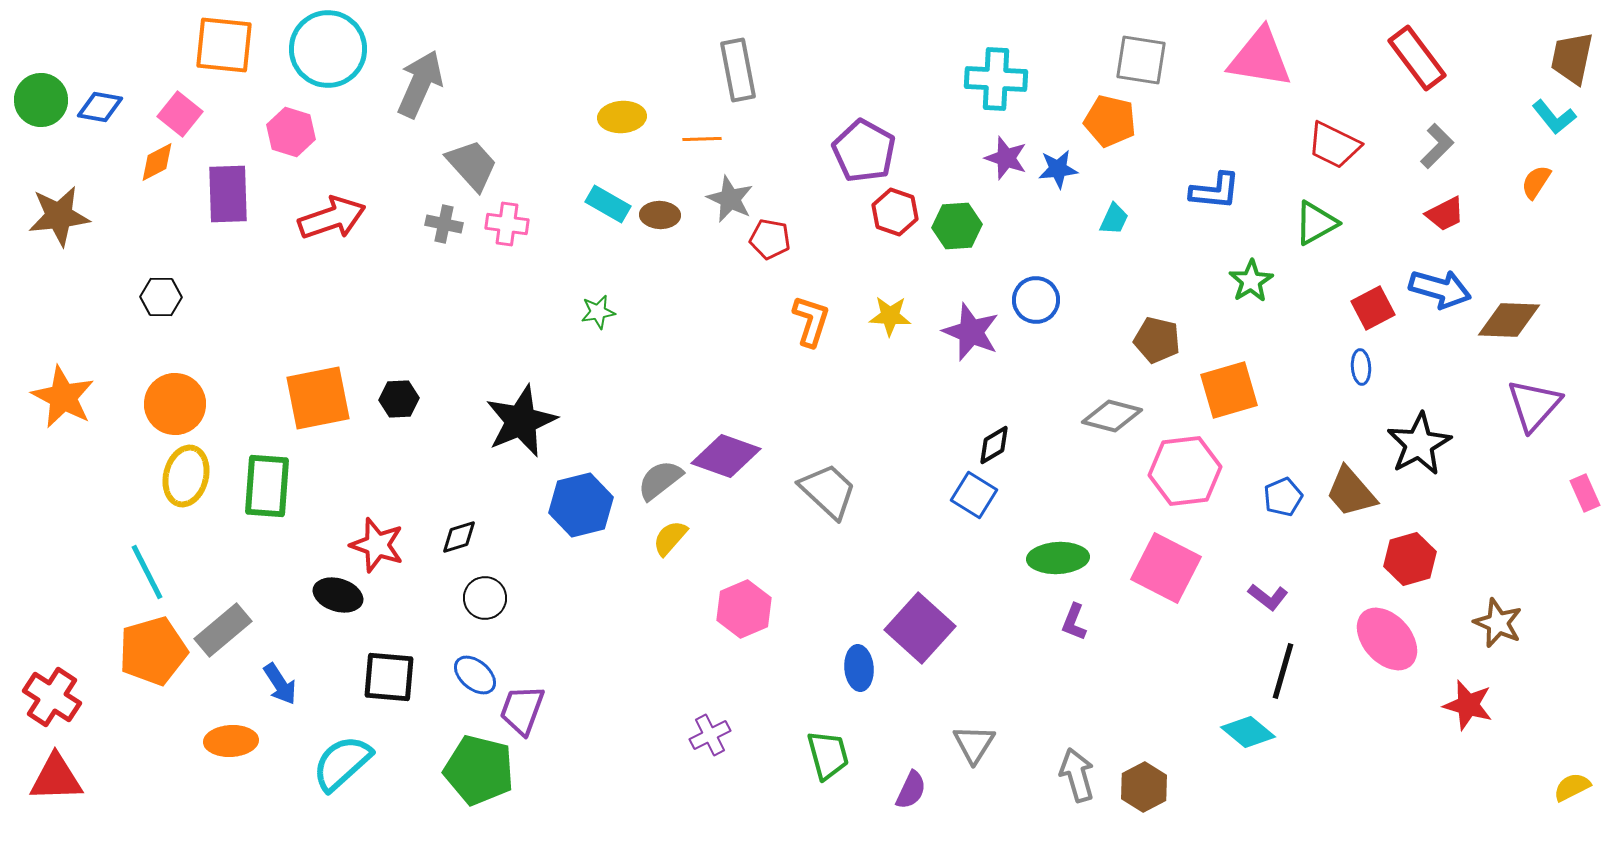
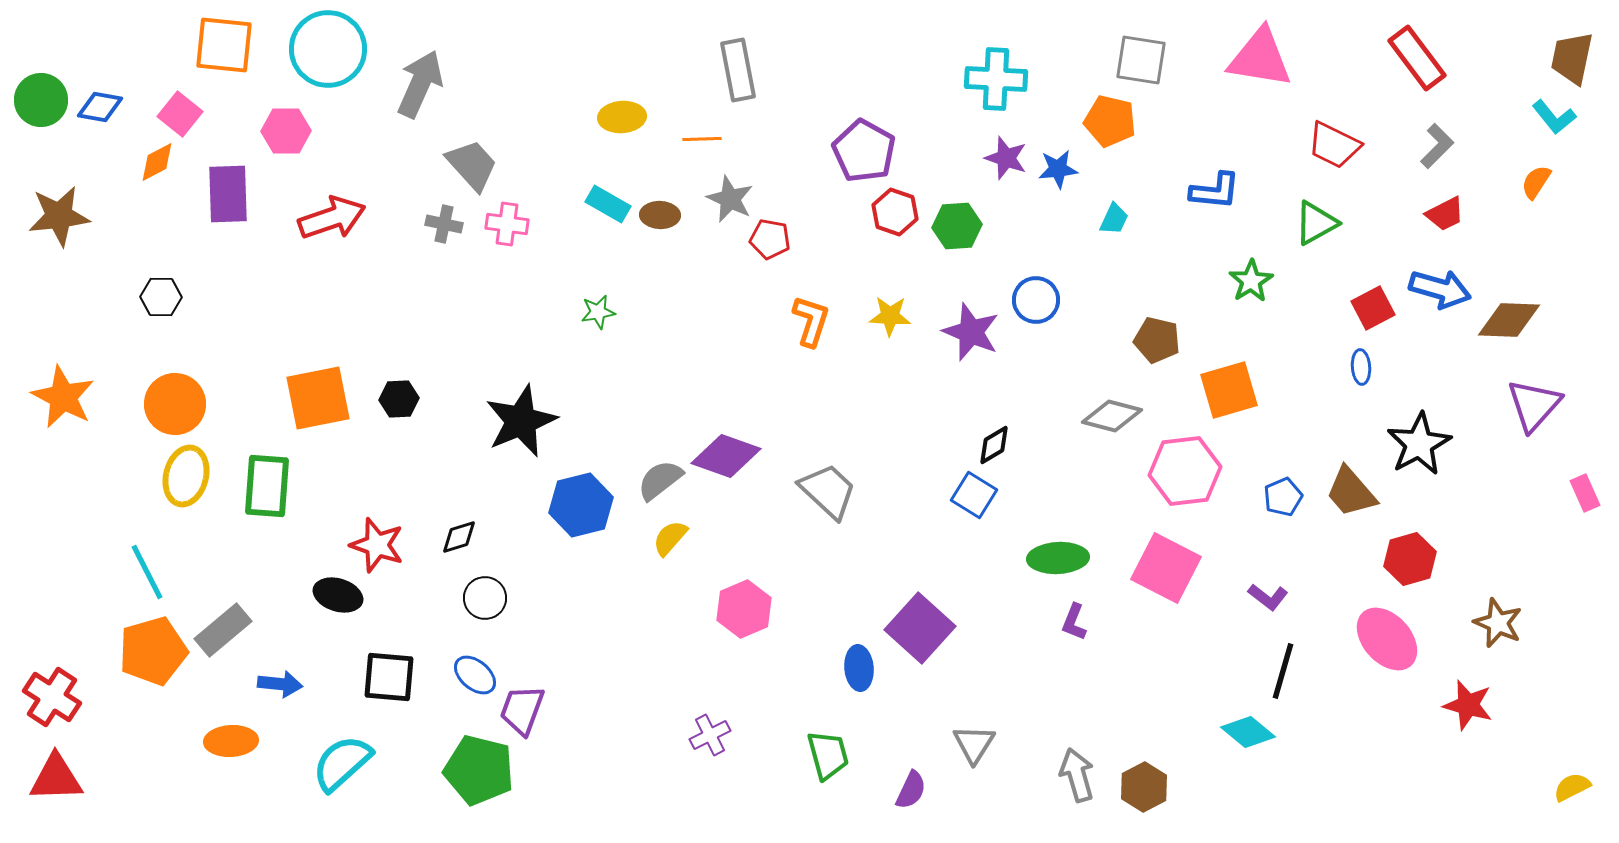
pink hexagon at (291, 132): moved 5 px left, 1 px up; rotated 18 degrees counterclockwise
blue arrow at (280, 684): rotated 51 degrees counterclockwise
